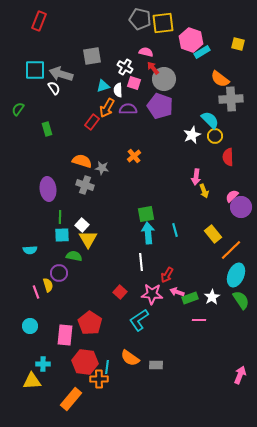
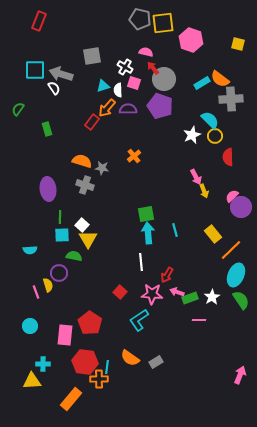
cyan rectangle at (202, 52): moved 31 px down
orange arrow at (107, 108): rotated 12 degrees clockwise
pink arrow at (196, 177): rotated 35 degrees counterclockwise
gray rectangle at (156, 365): moved 3 px up; rotated 32 degrees counterclockwise
